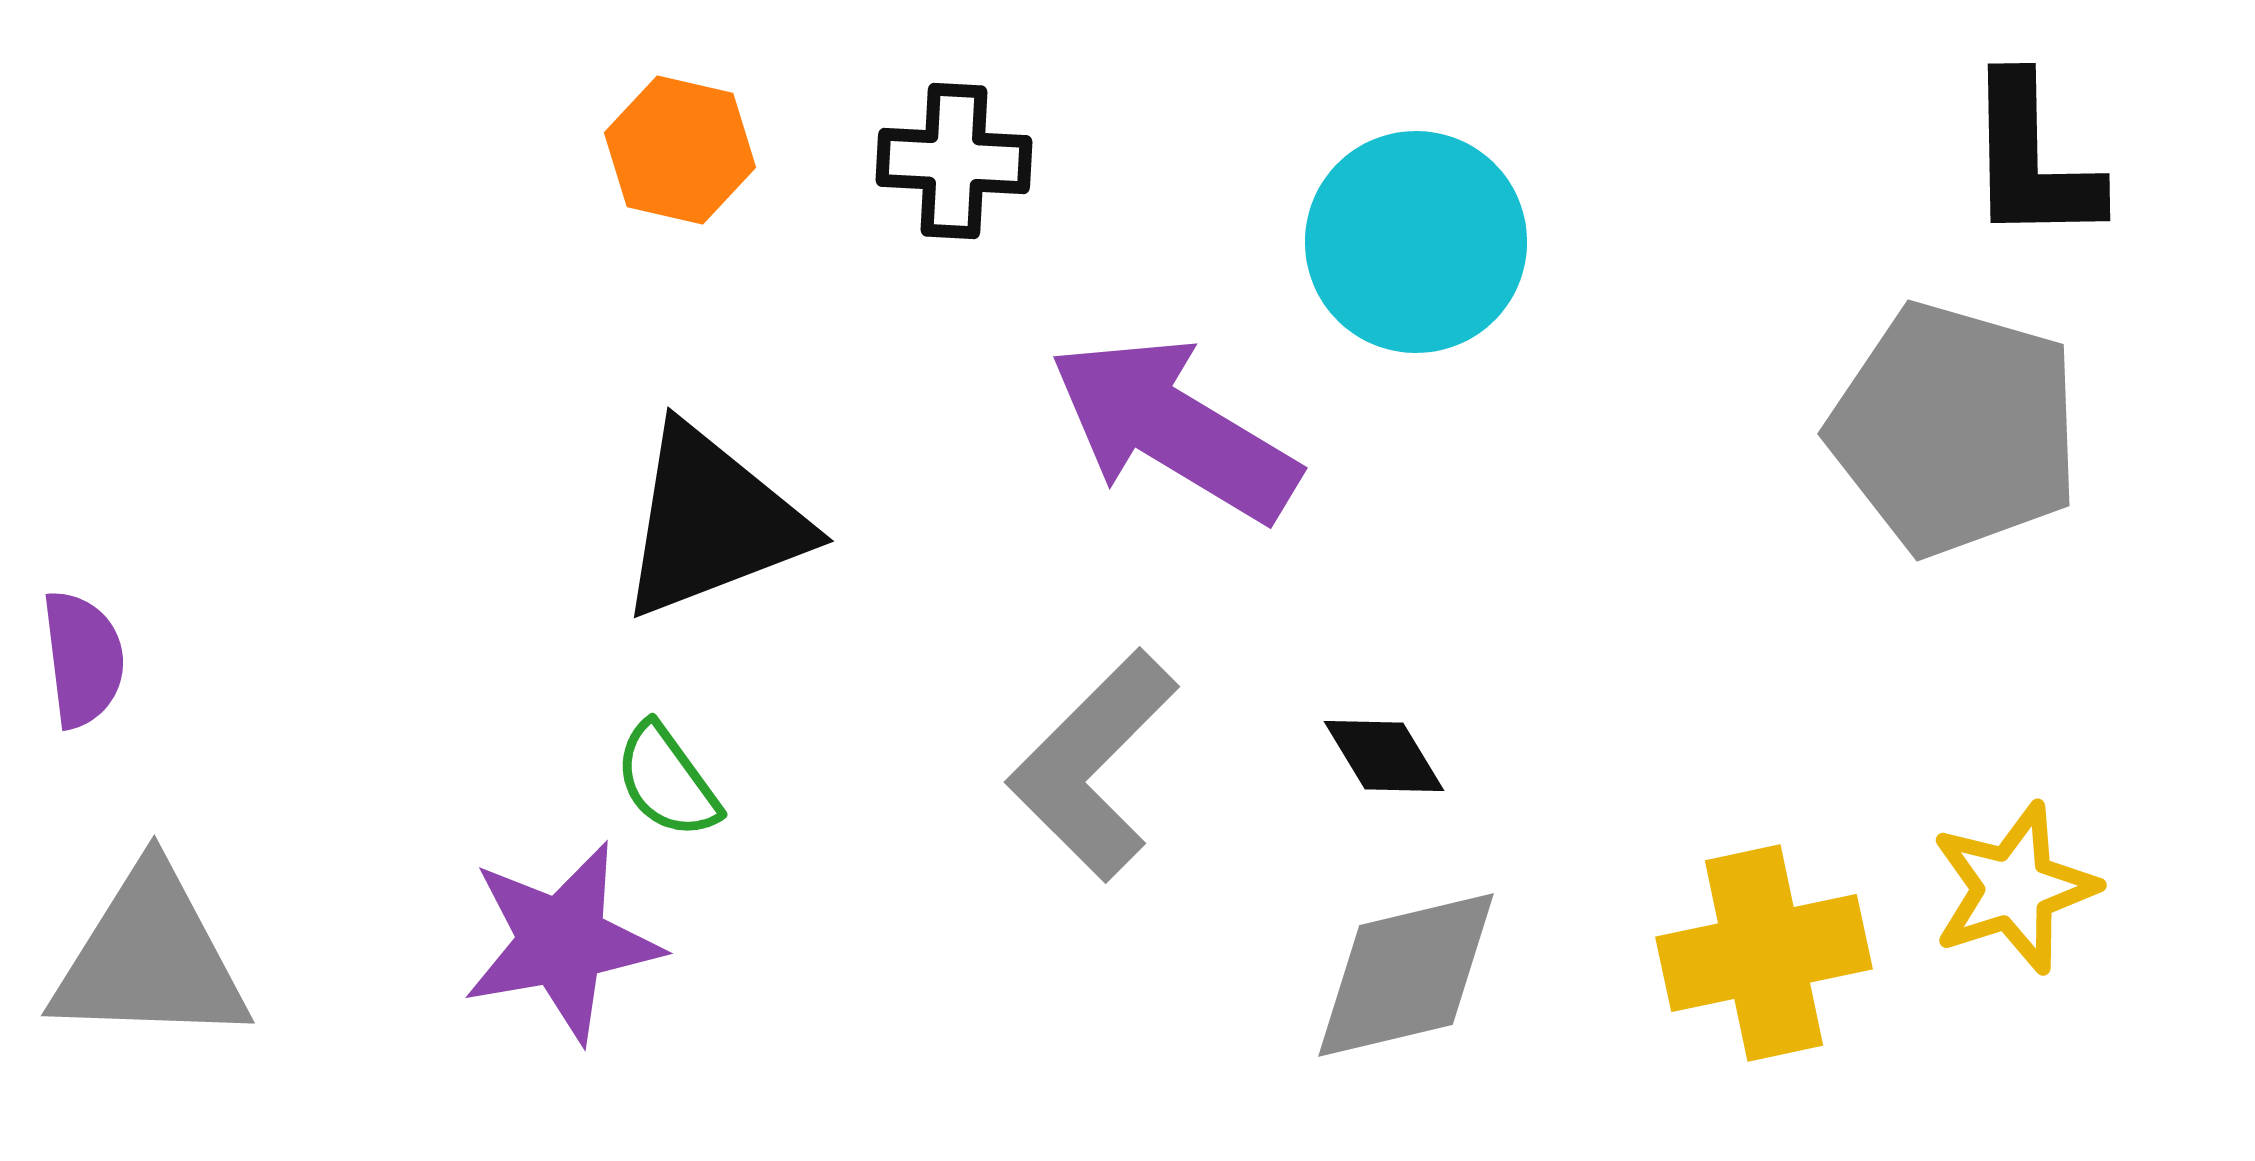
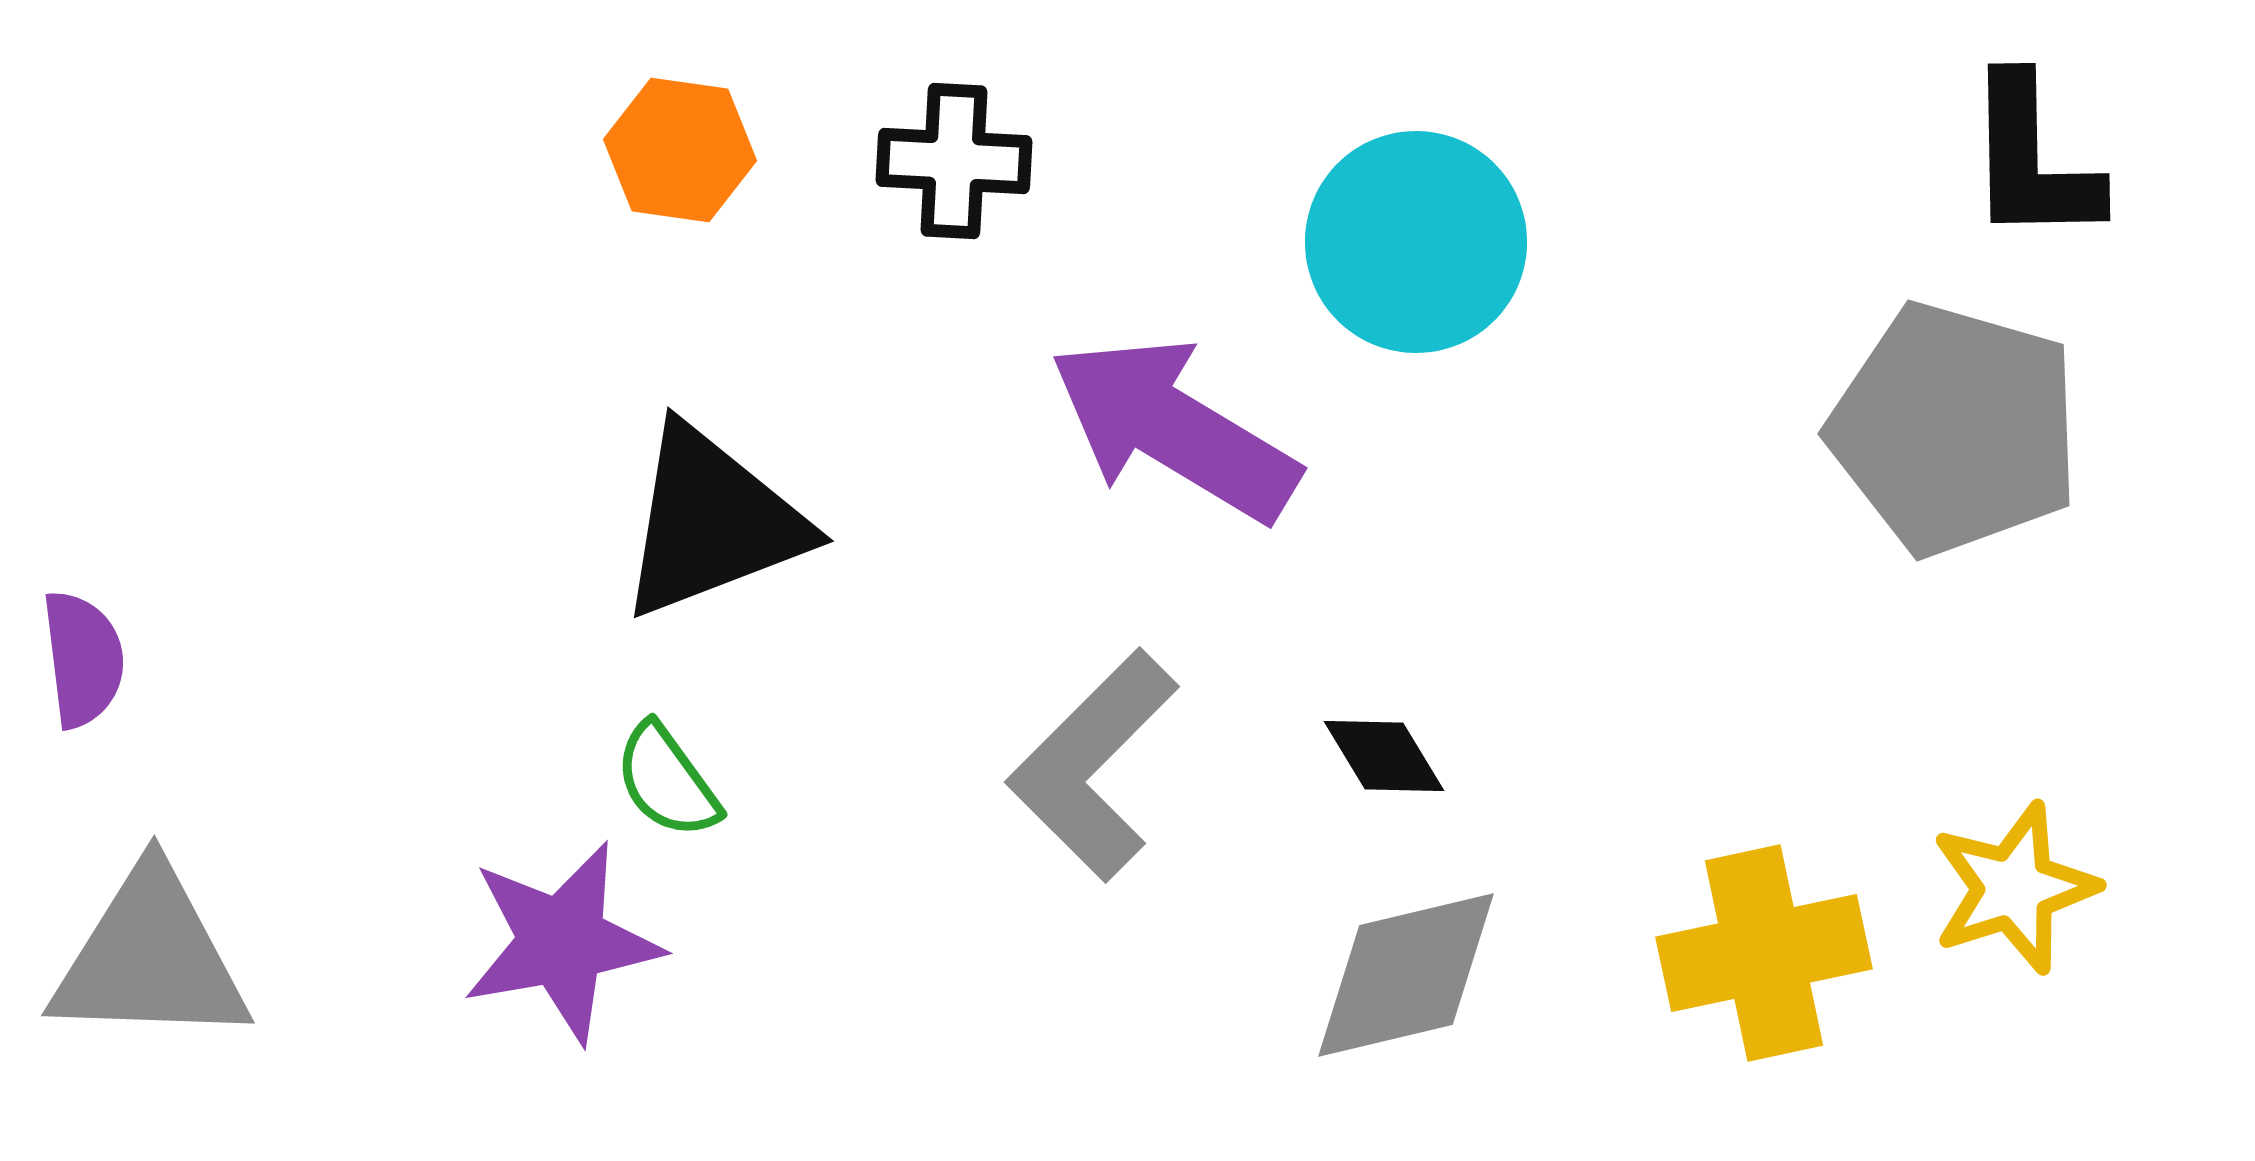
orange hexagon: rotated 5 degrees counterclockwise
